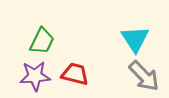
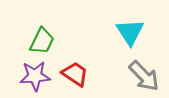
cyan triangle: moved 5 px left, 7 px up
red trapezoid: rotated 20 degrees clockwise
